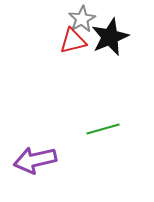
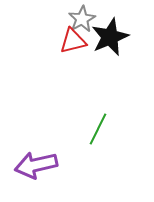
green line: moved 5 px left; rotated 48 degrees counterclockwise
purple arrow: moved 1 px right, 5 px down
